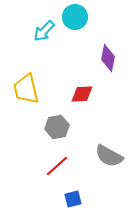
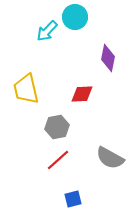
cyan arrow: moved 3 px right
gray semicircle: moved 1 px right, 2 px down
red line: moved 1 px right, 6 px up
